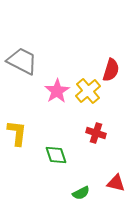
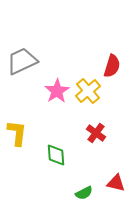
gray trapezoid: rotated 52 degrees counterclockwise
red semicircle: moved 1 px right, 4 px up
red cross: rotated 18 degrees clockwise
green diamond: rotated 15 degrees clockwise
green semicircle: moved 3 px right
